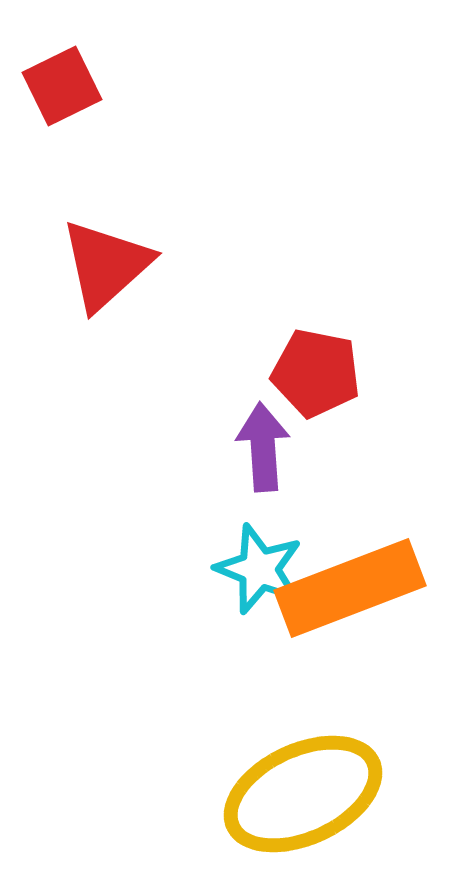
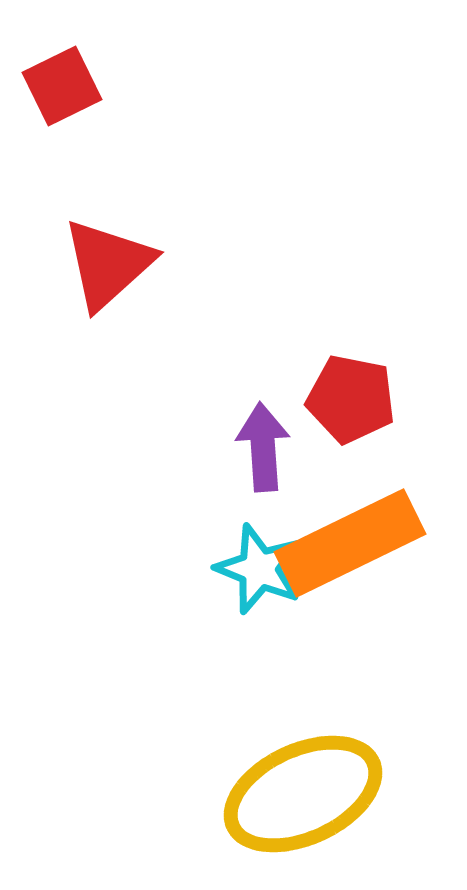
red triangle: moved 2 px right, 1 px up
red pentagon: moved 35 px right, 26 px down
orange rectangle: moved 45 px up; rotated 5 degrees counterclockwise
